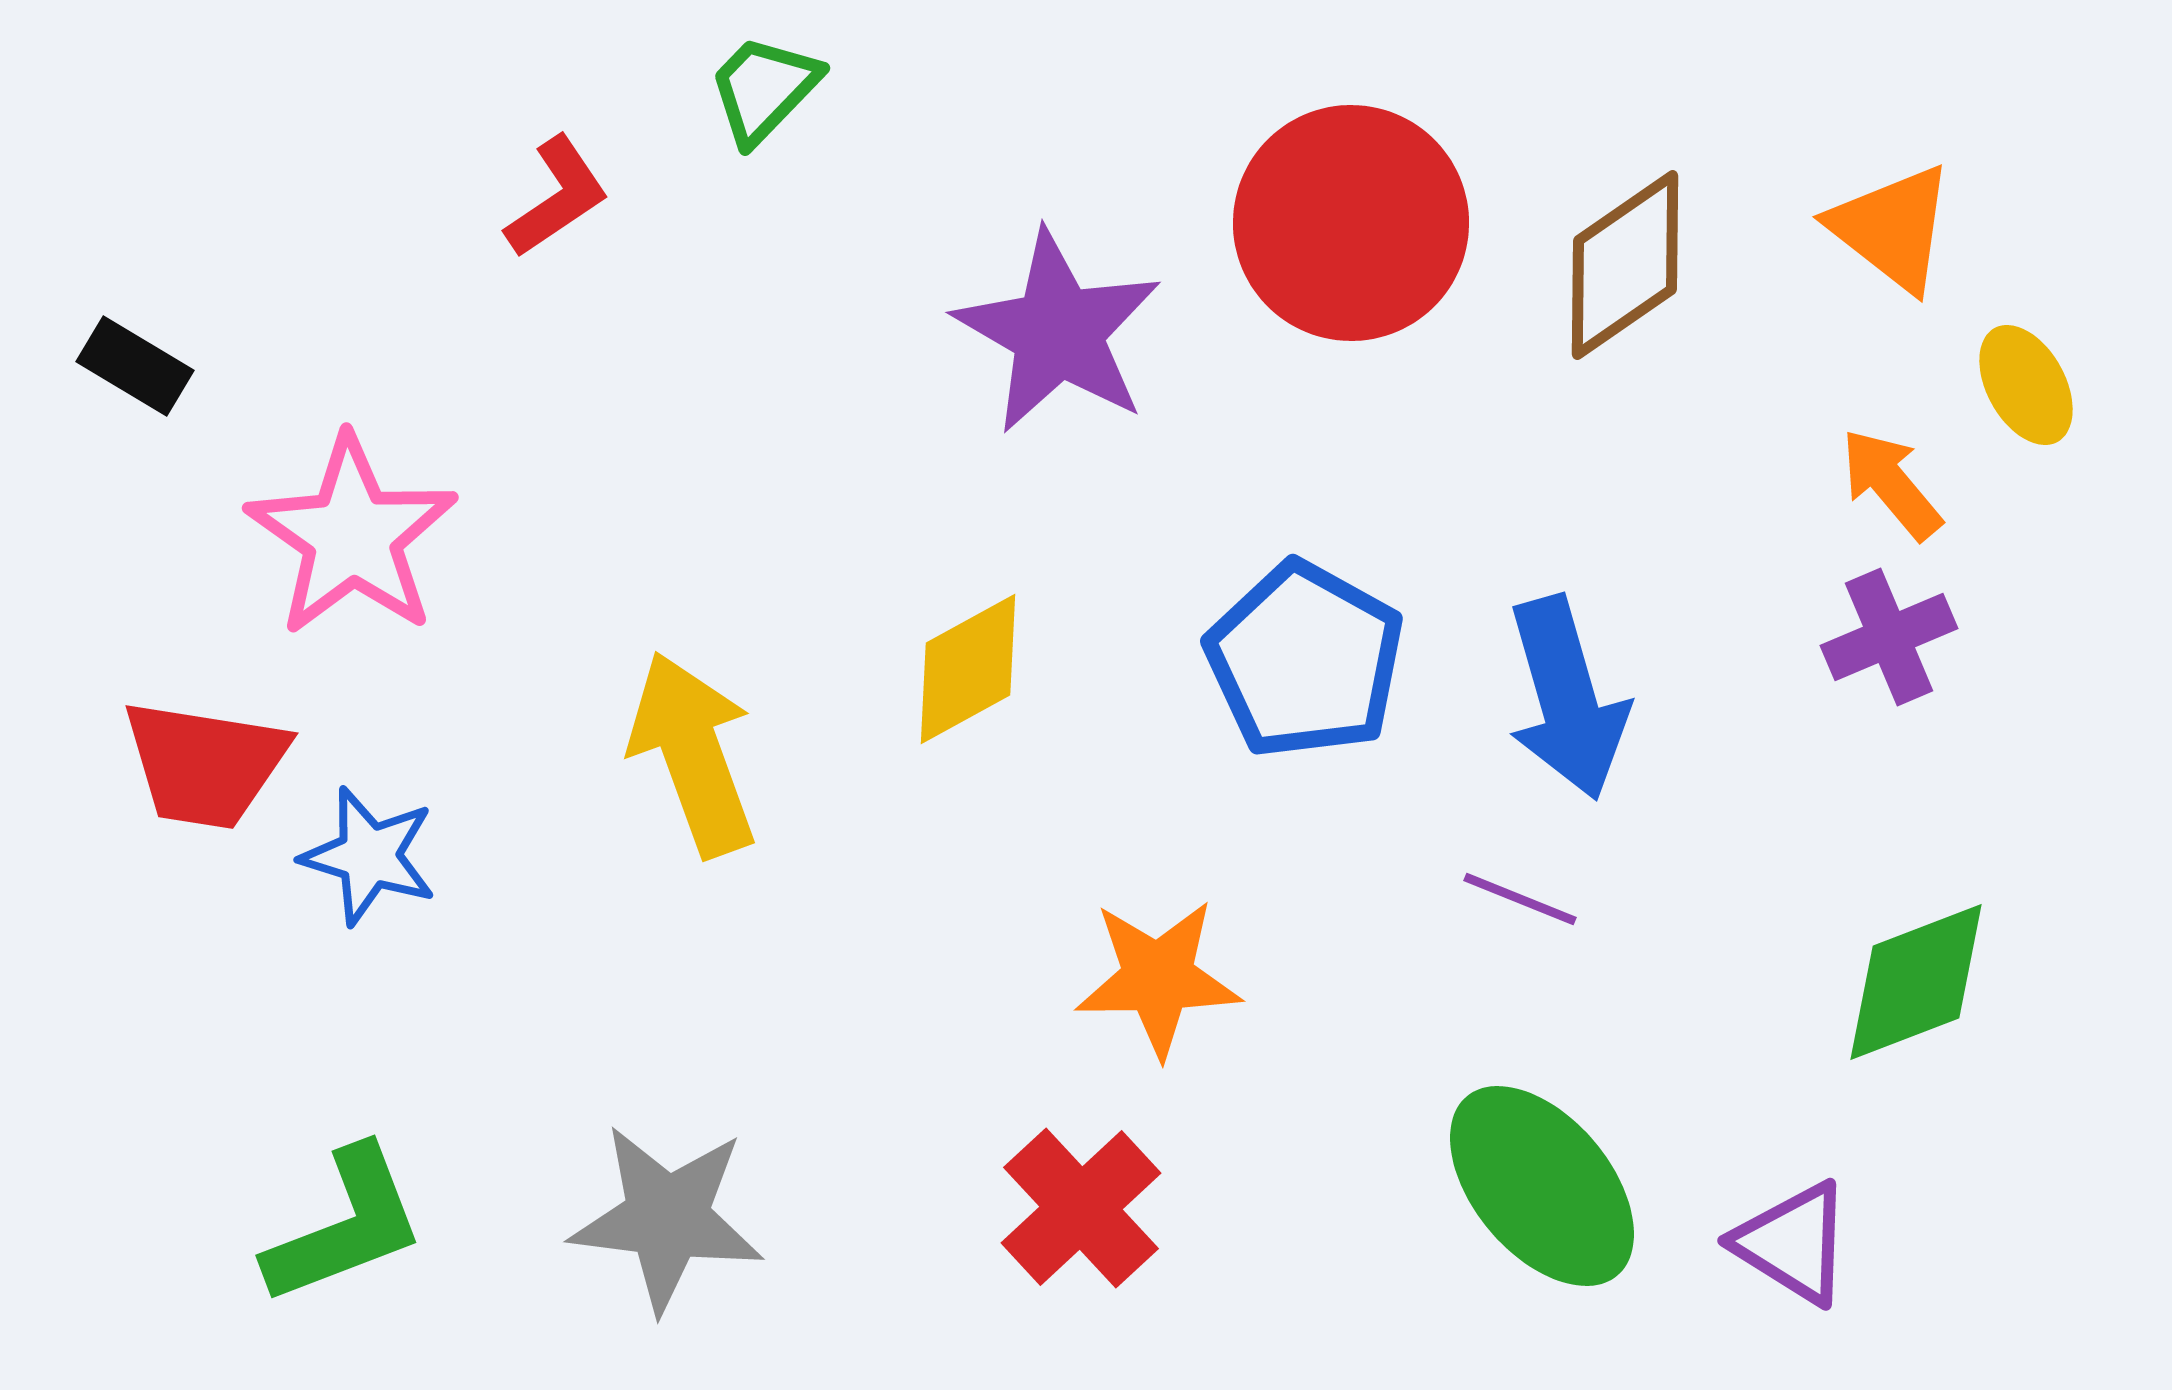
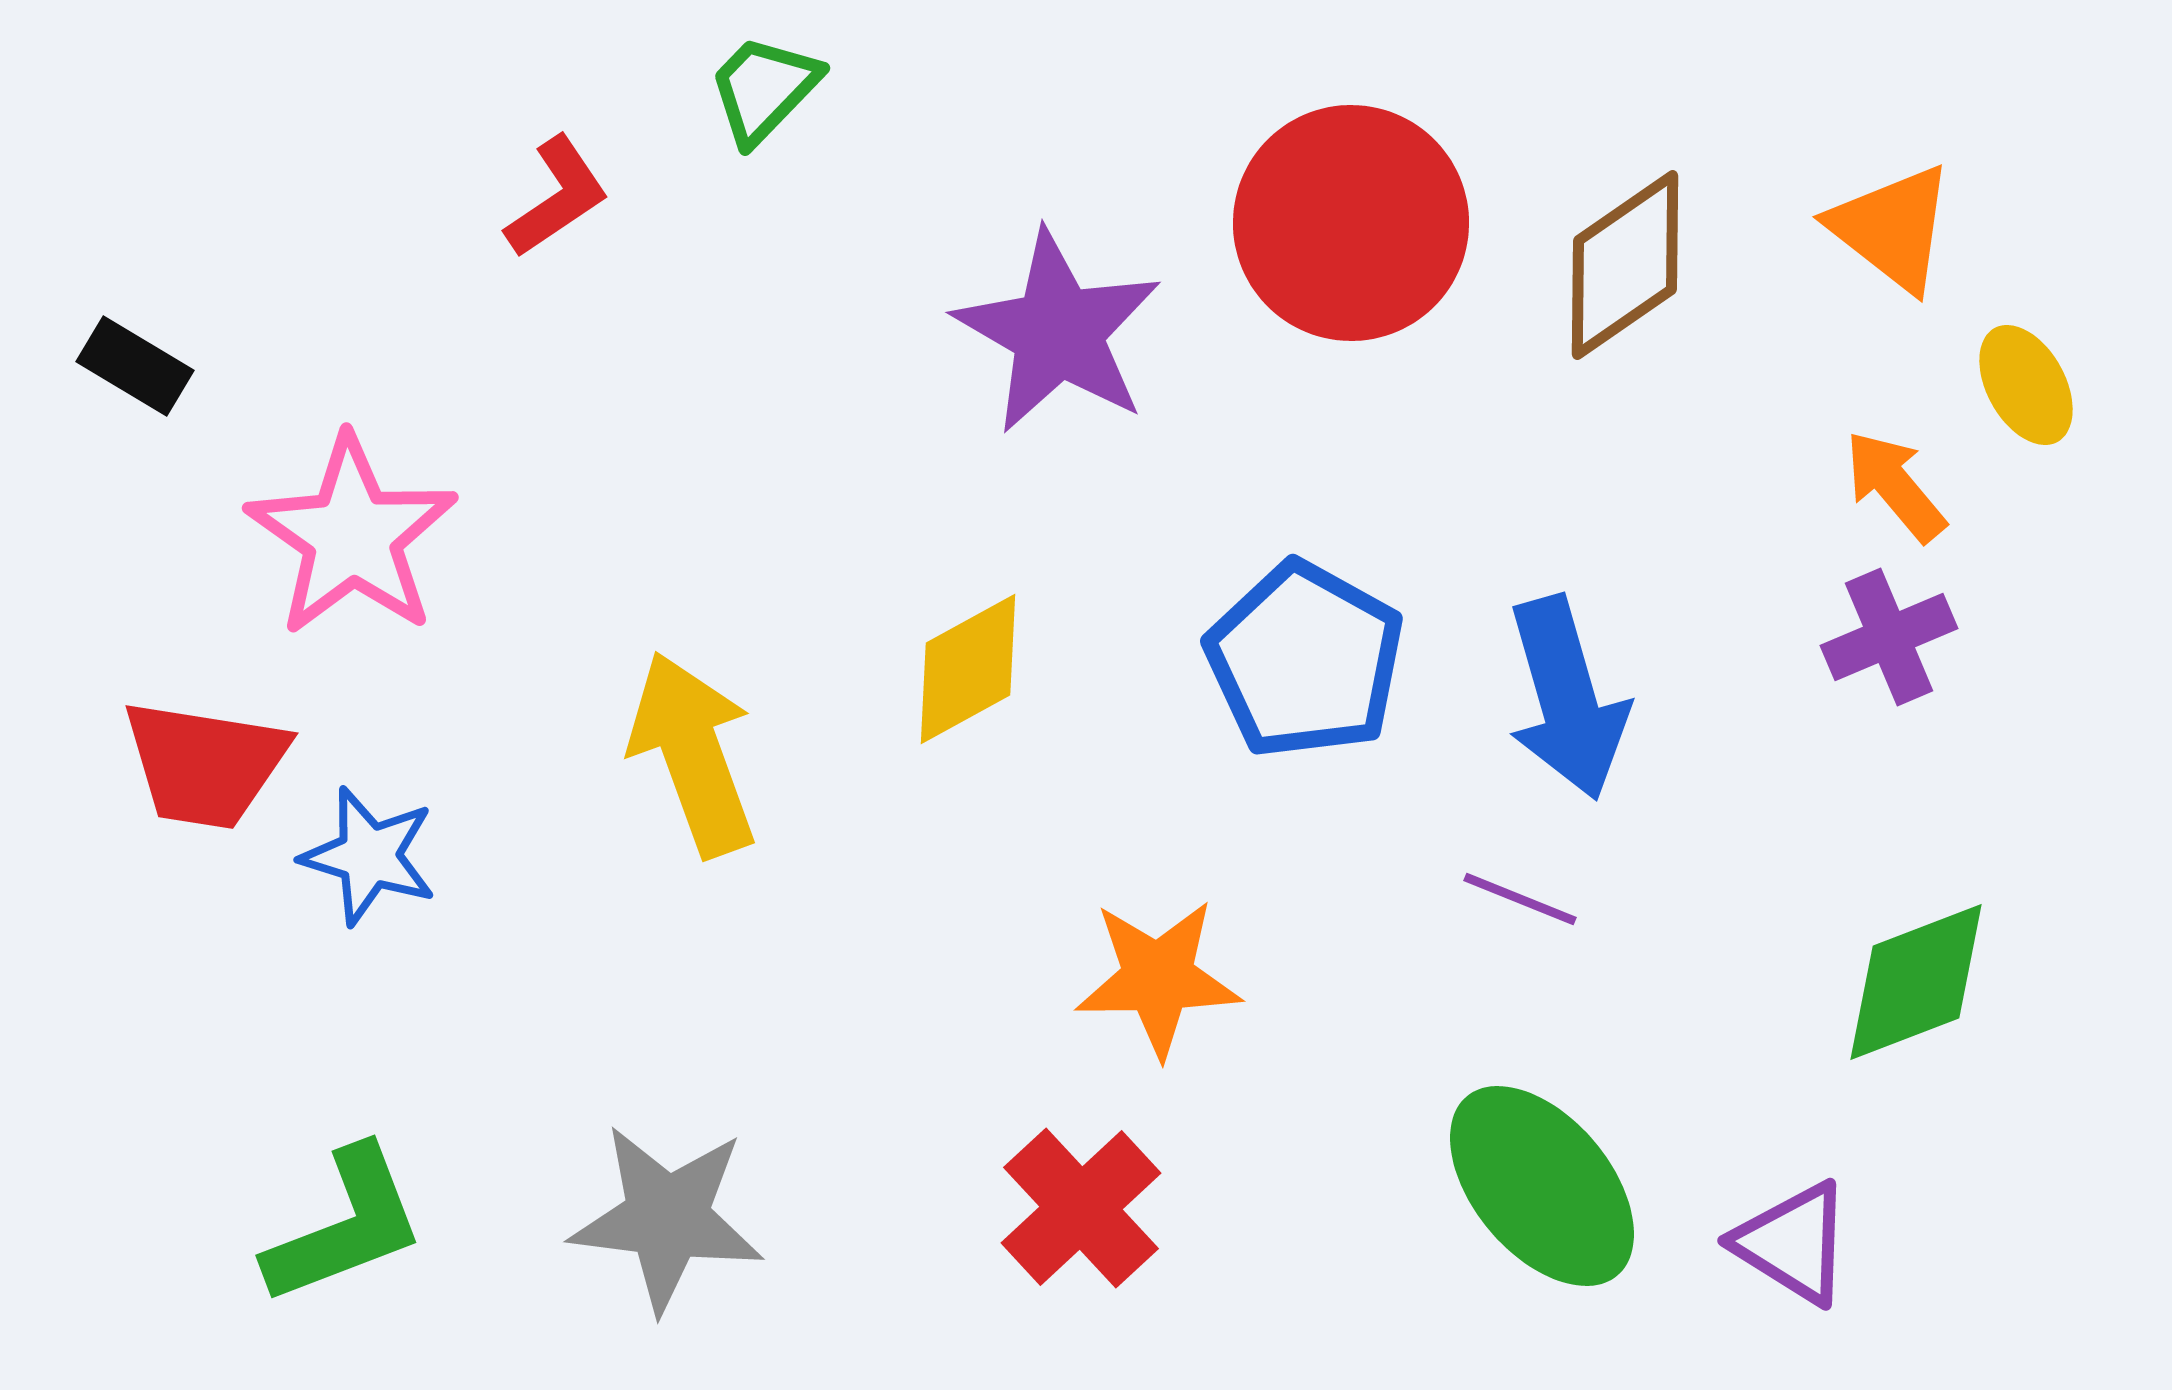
orange arrow: moved 4 px right, 2 px down
